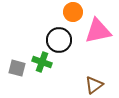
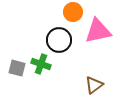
green cross: moved 1 px left, 2 px down
